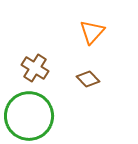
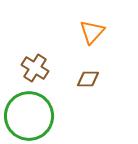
brown diamond: rotated 45 degrees counterclockwise
